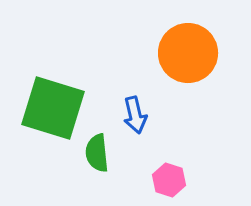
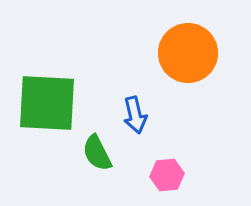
green square: moved 6 px left, 5 px up; rotated 14 degrees counterclockwise
green semicircle: rotated 21 degrees counterclockwise
pink hexagon: moved 2 px left, 5 px up; rotated 24 degrees counterclockwise
